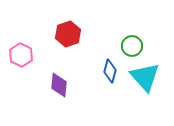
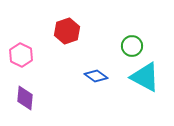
red hexagon: moved 1 px left, 3 px up
blue diamond: moved 14 px left, 5 px down; rotated 70 degrees counterclockwise
cyan triangle: rotated 20 degrees counterclockwise
purple diamond: moved 34 px left, 13 px down
